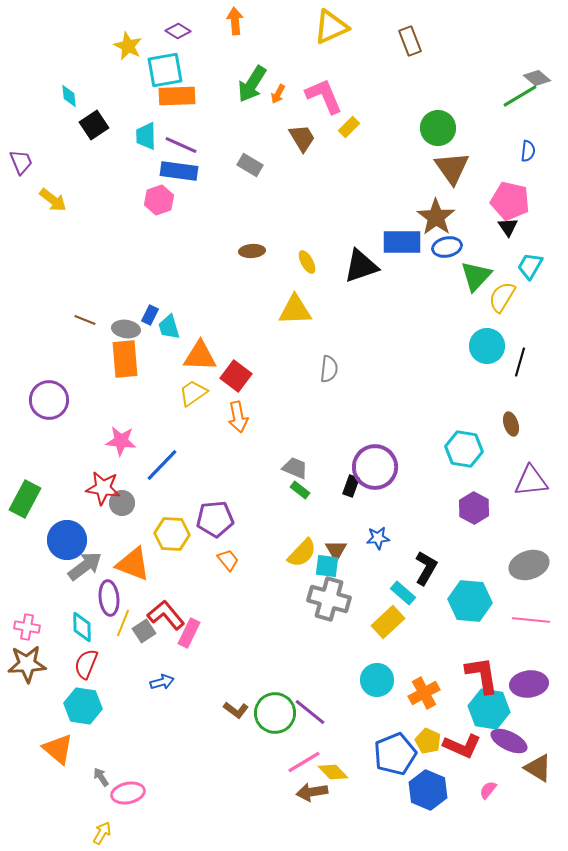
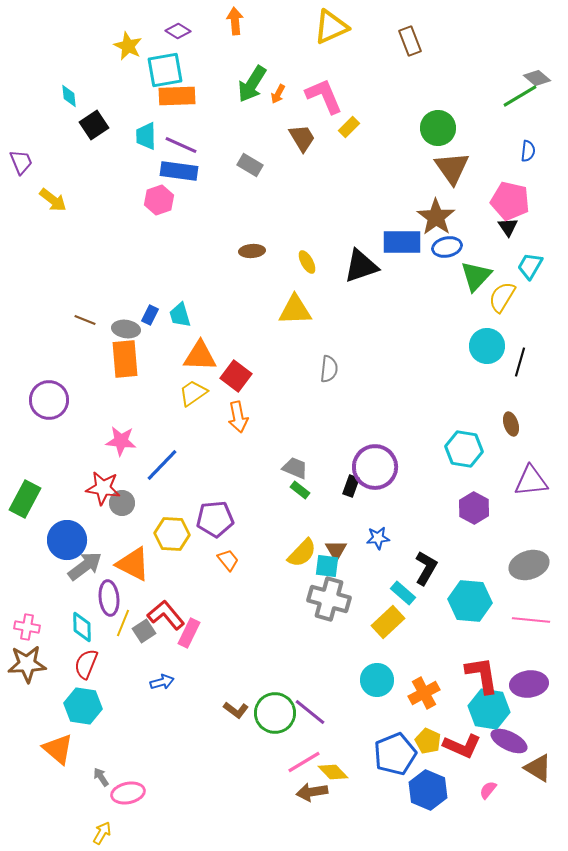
cyan trapezoid at (169, 327): moved 11 px right, 12 px up
orange triangle at (133, 564): rotated 6 degrees clockwise
